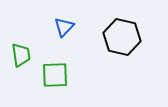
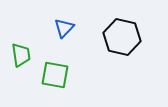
blue triangle: moved 1 px down
green square: rotated 12 degrees clockwise
